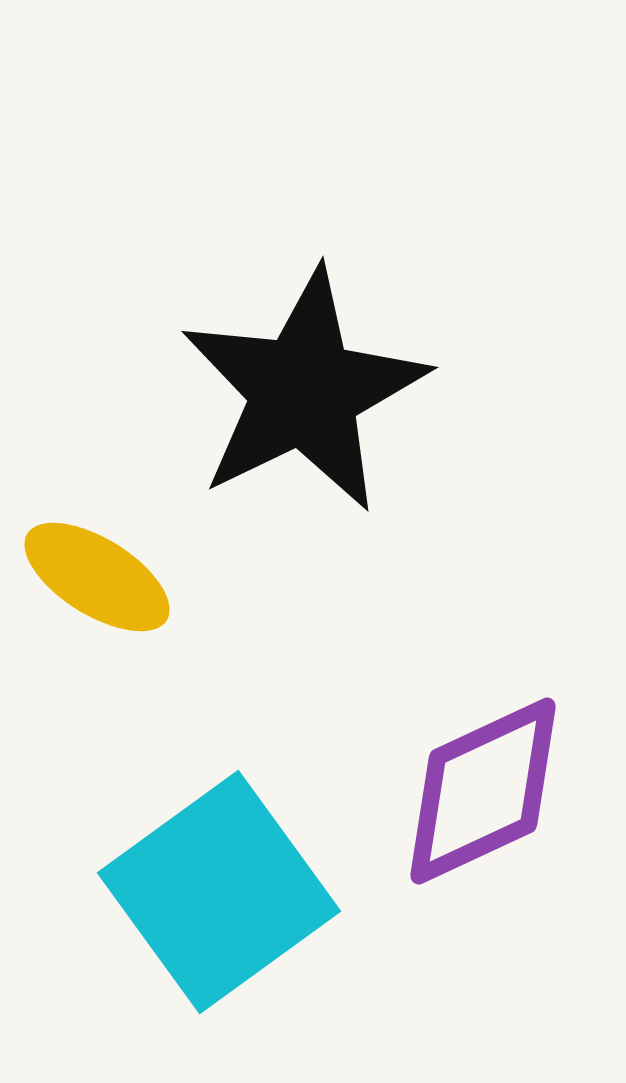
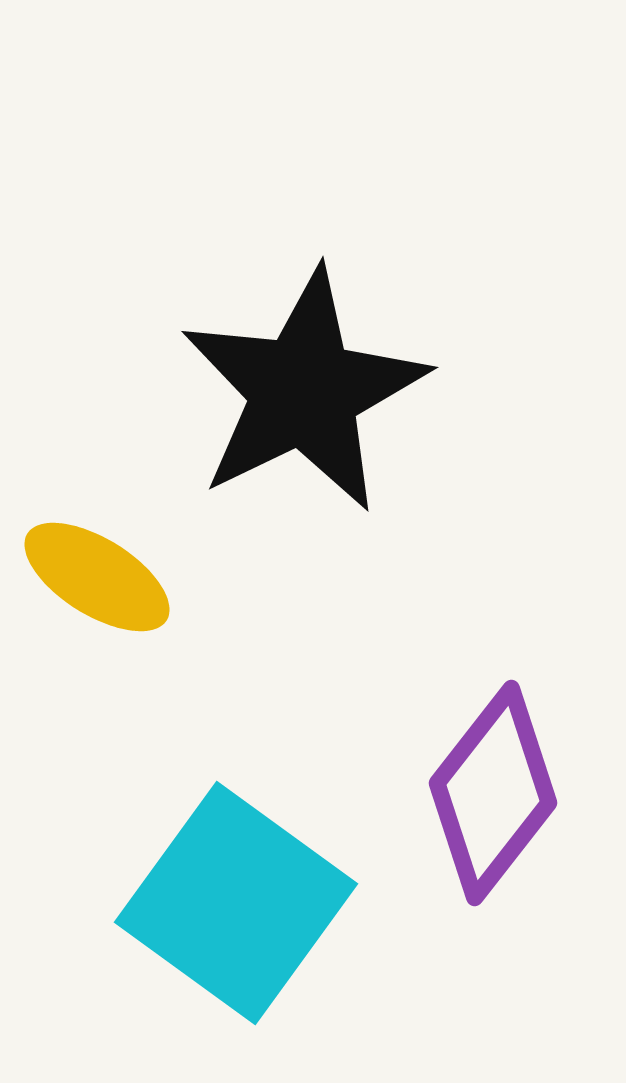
purple diamond: moved 10 px right, 2 px down; rotated 27 degrees counterclockwise
cyan square: moved 17 px right, 11 px down; rotated 18 degrees counterclockwise
